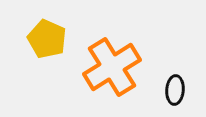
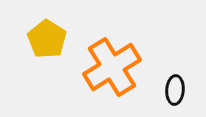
yellow pentagon: rotated 9 degrees clockwise
